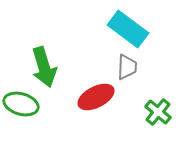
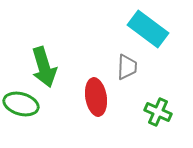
cyan rectangle: moved 20 px right
red ellipse: rotated 72 degrees counterclockwise
green cross: rotated 16 degrees counterclockwise
